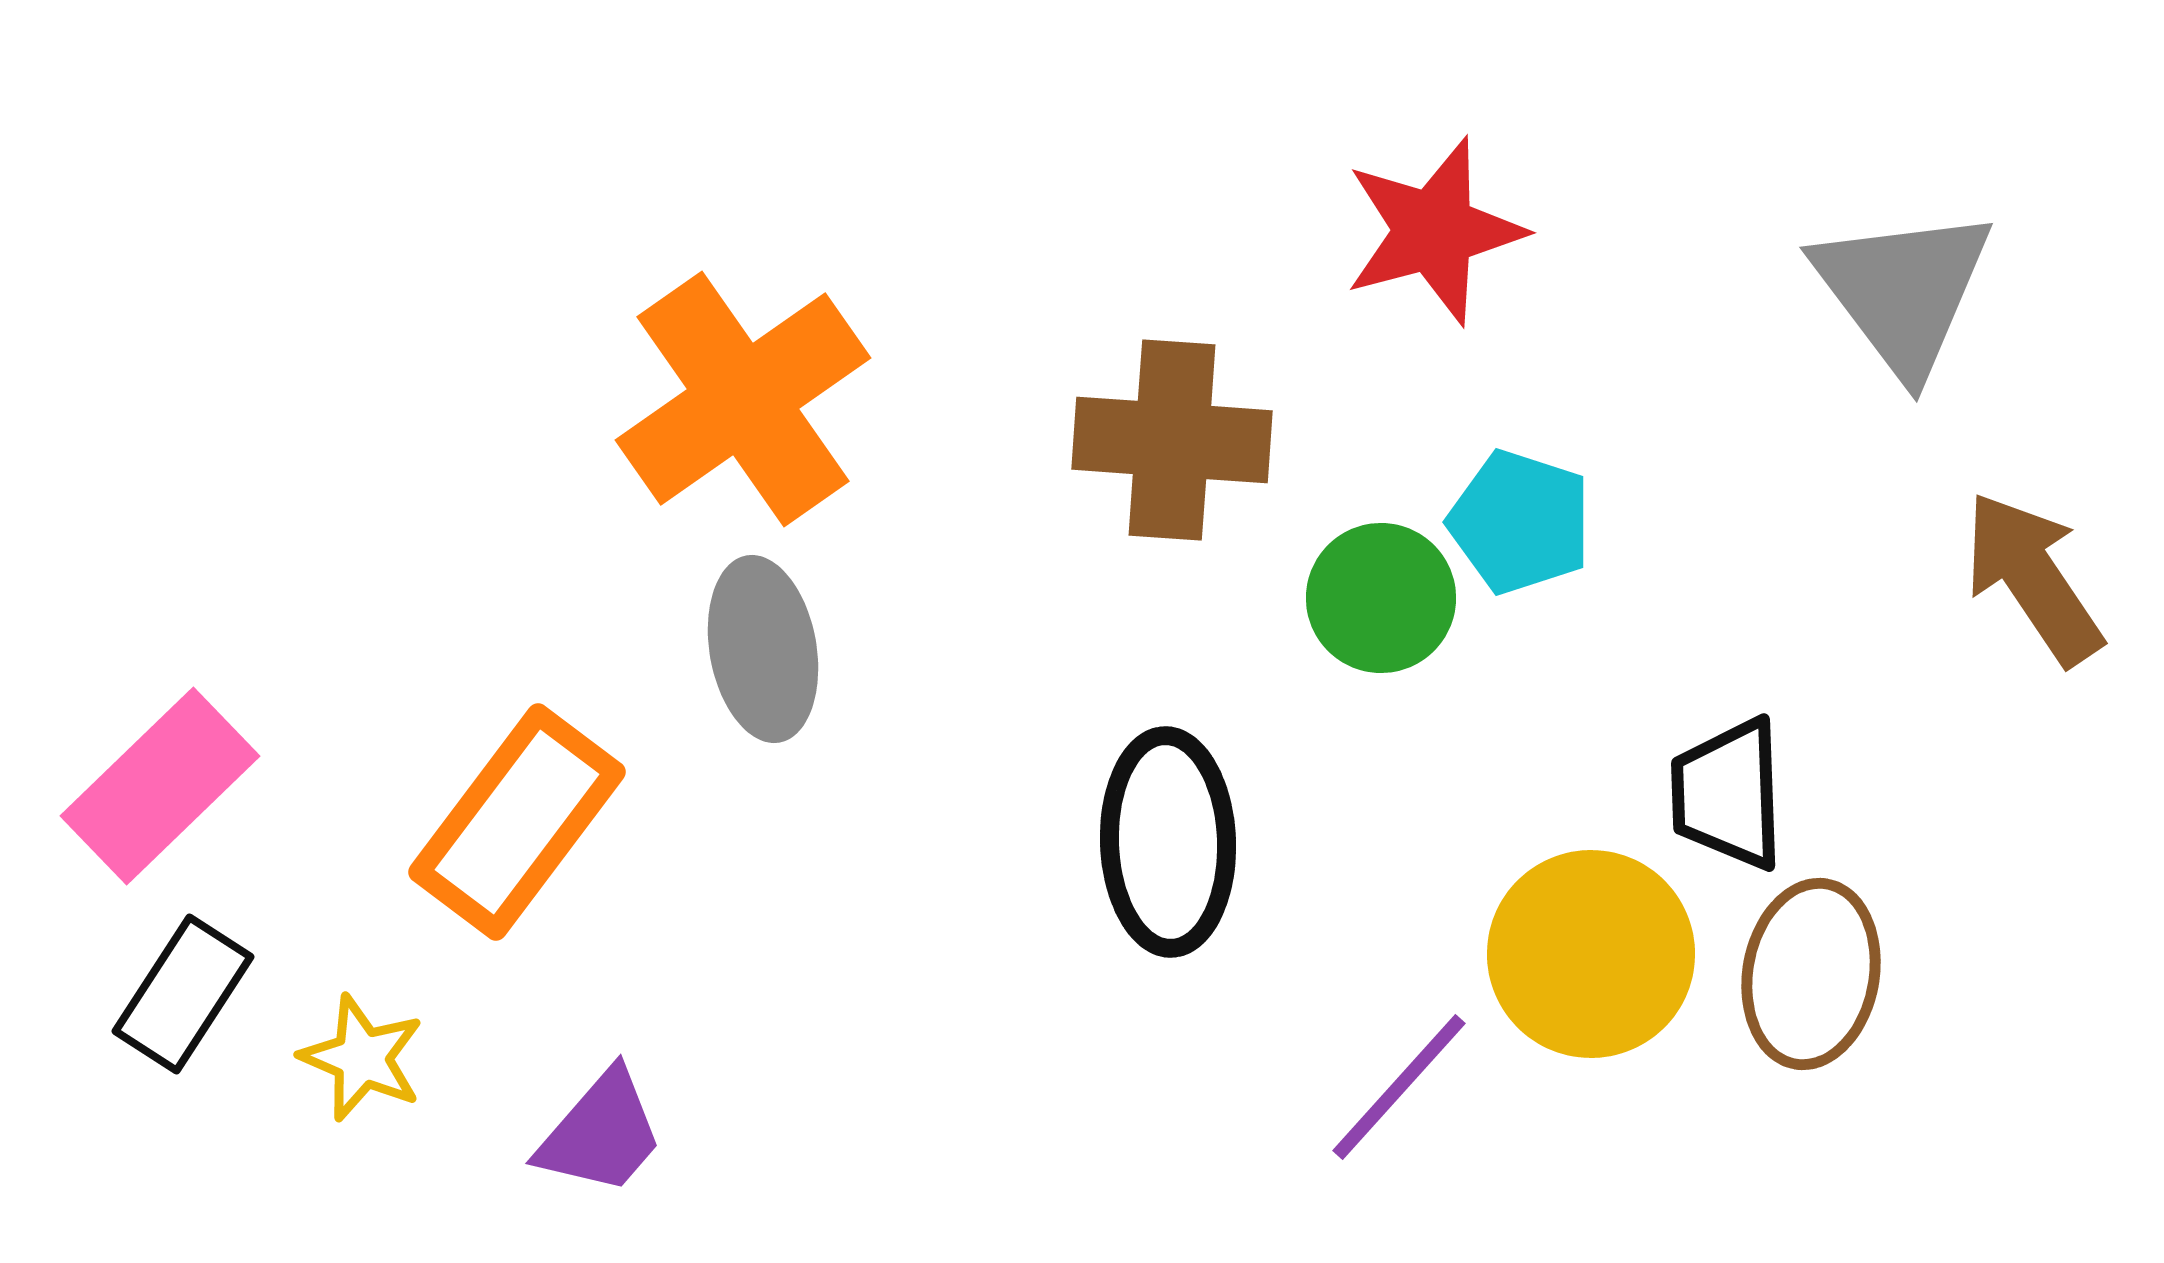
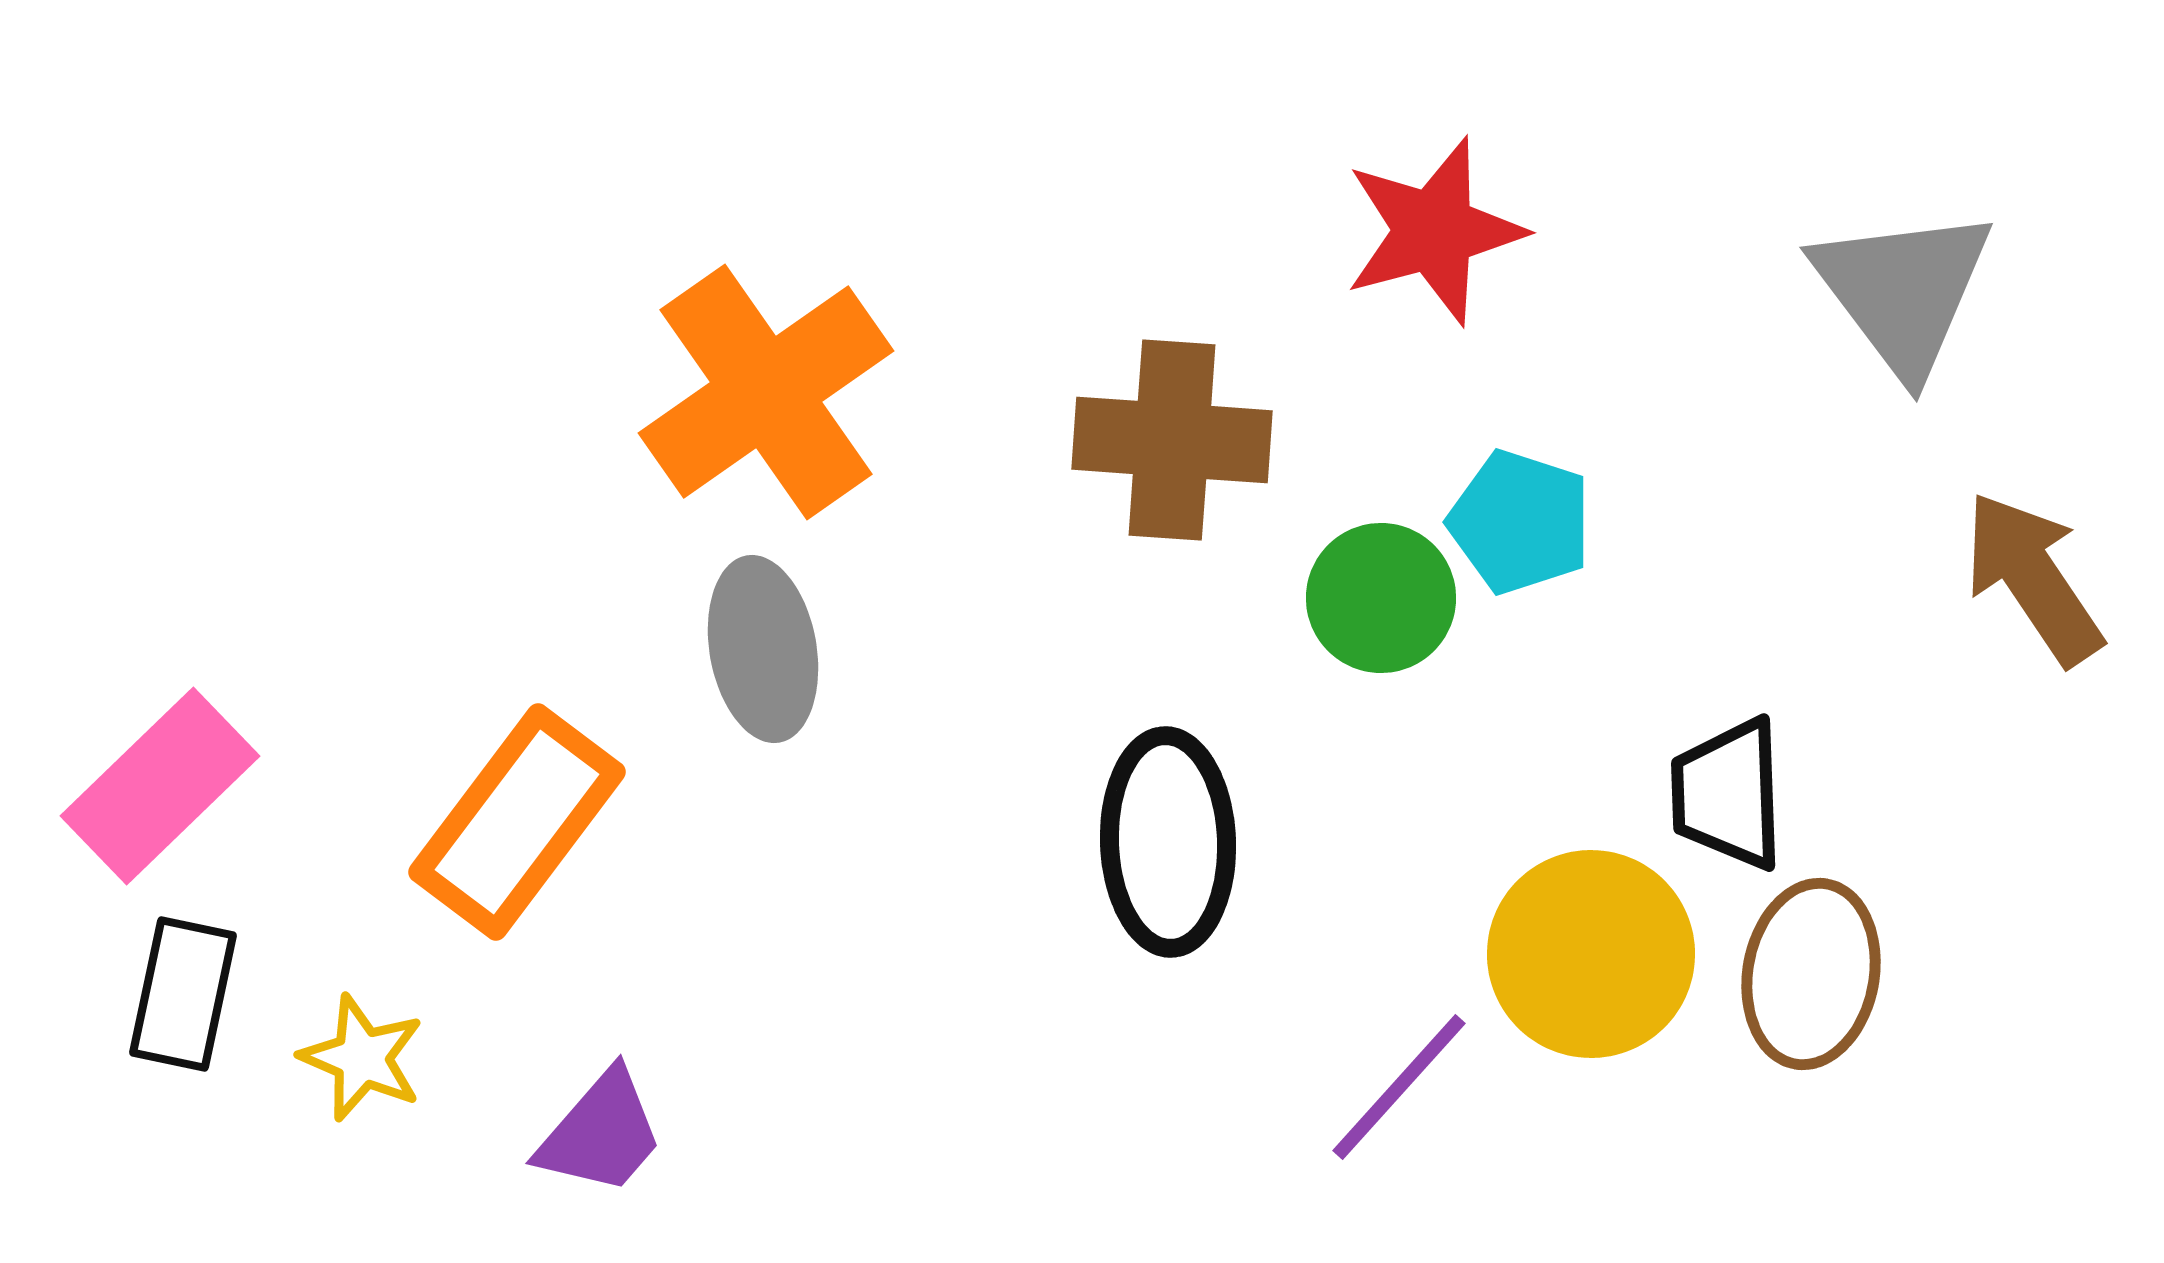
orange cross: moved 23 px right, 7 px up
black rectangle: rotated 21 degrees counterclockwise
